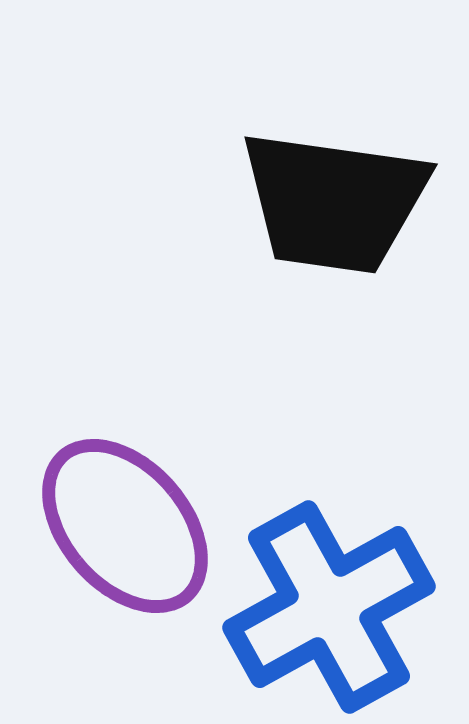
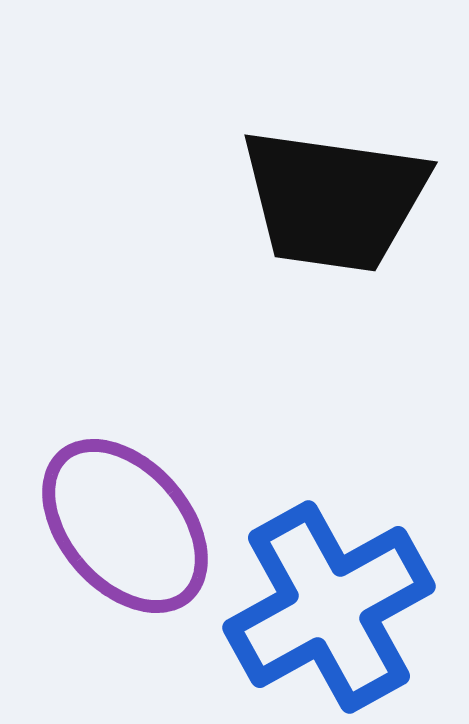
black trapezoid: moved 2 px up
